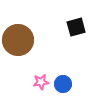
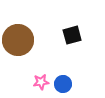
black square: moved 4 px left, 8 px down
